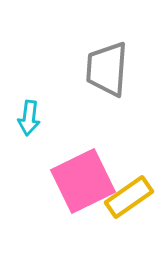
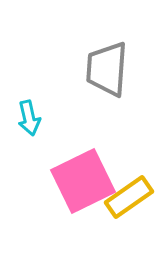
cyan arrow: rotated 20 degrees counterclockwise
